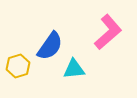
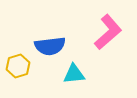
blue semicircle: rotated 48 degrees clockwise
cyan triangle: moved 5 px down
